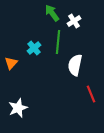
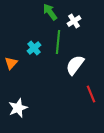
green arrow: moved 2 px left, 1 px up
white semicircle: rotated 25 degrees clockwise
